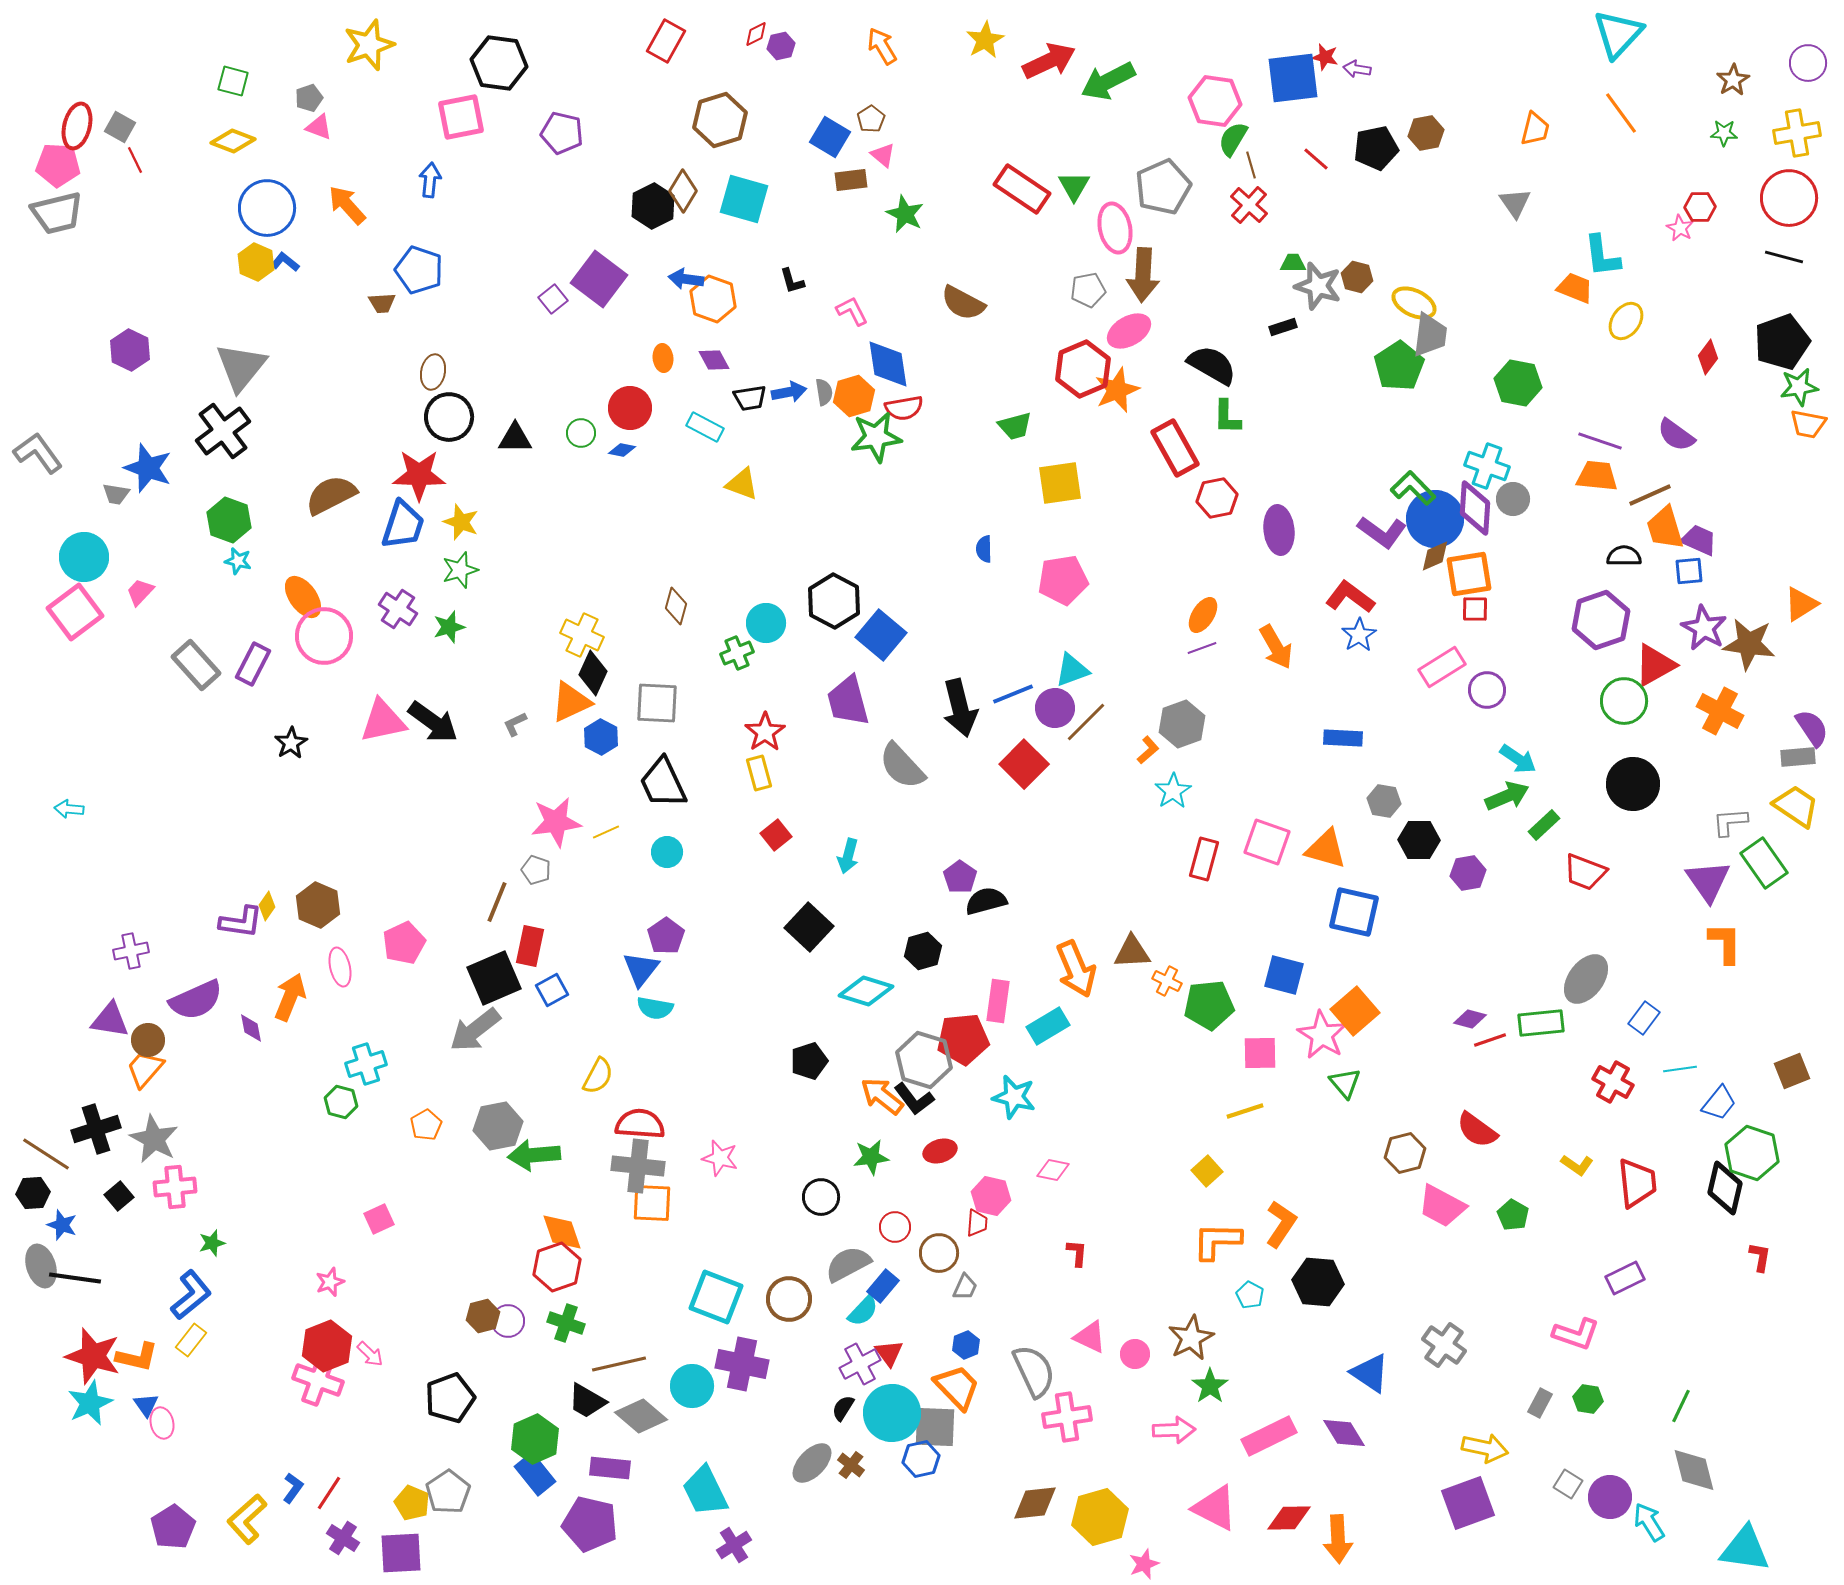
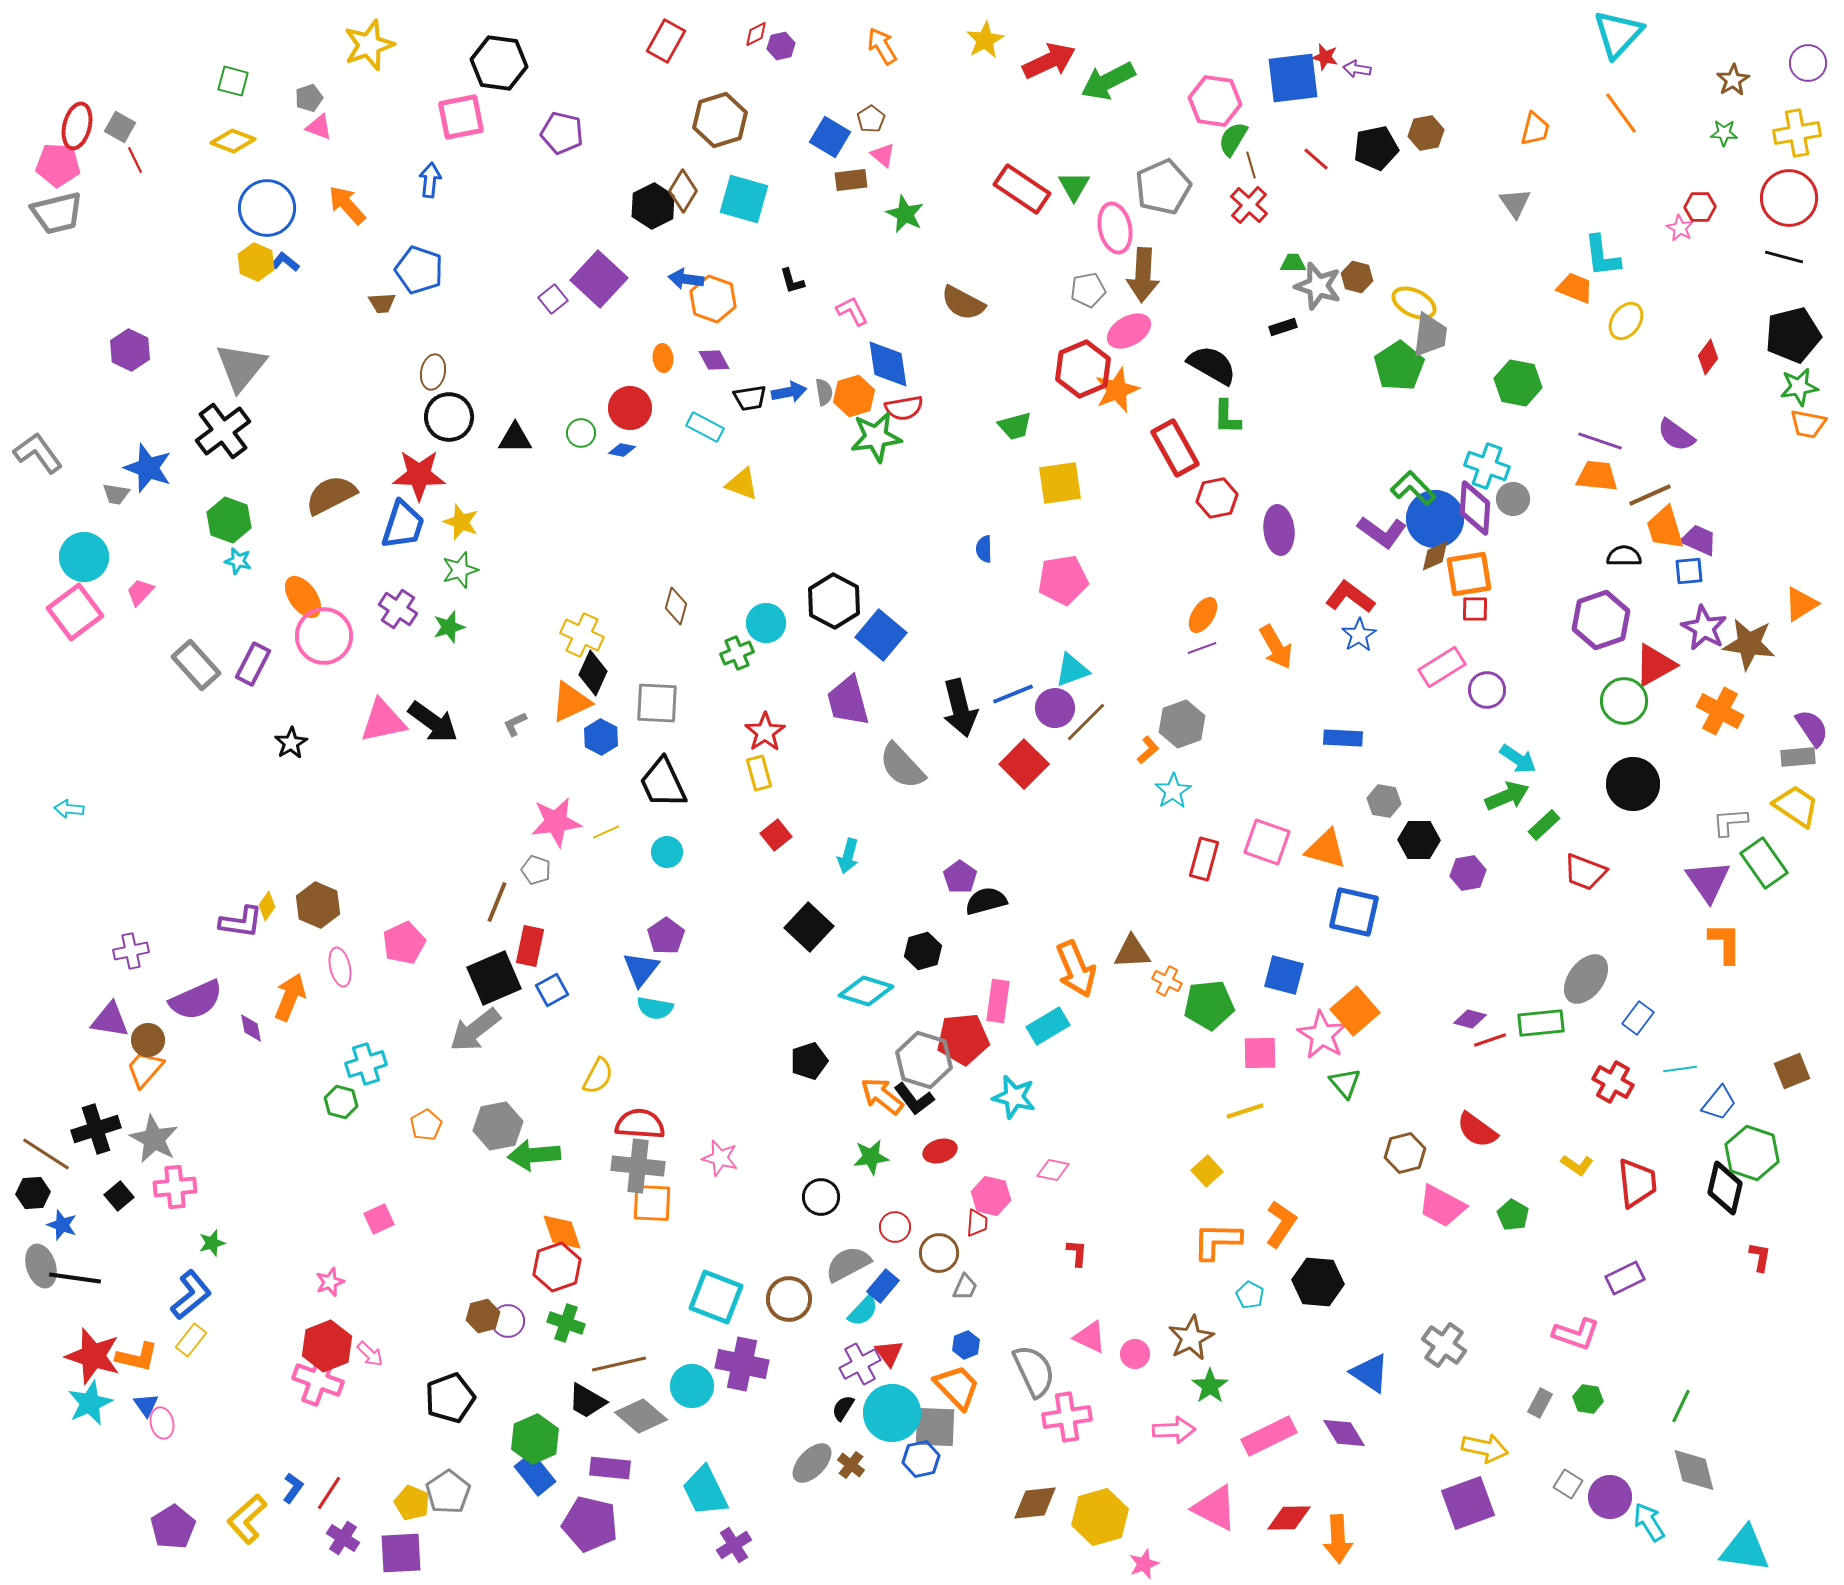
purple square at (599, 279): rotated 6 degrees clockwise
black pentagon at (1782, 342): moved 11 px right, 7 px up; rotated 6 degrees clockwise
blue rectangle at (1644, 1018): moved 6 px left
